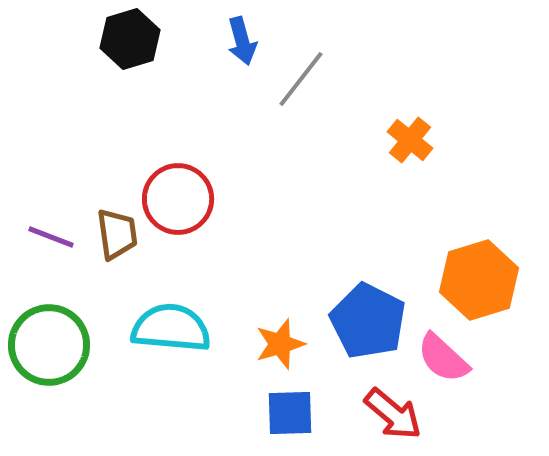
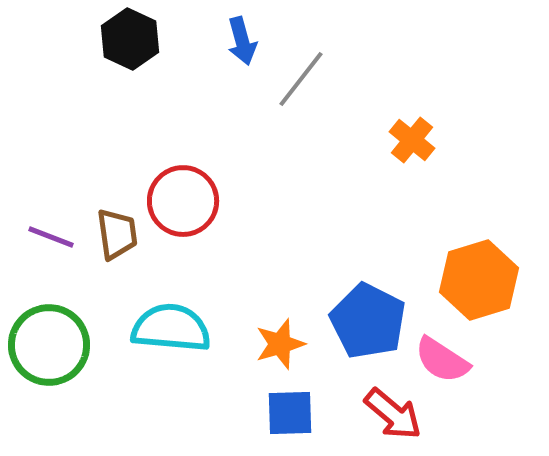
black hexagon: rotated 18 degrees counterclockwise
orange cross: moved 2 px right
red circle: moved 5 px right, 2 px down
pink semicircle: moved 1 px left, 2 px down; rotated 10 degrees counterclockwise
